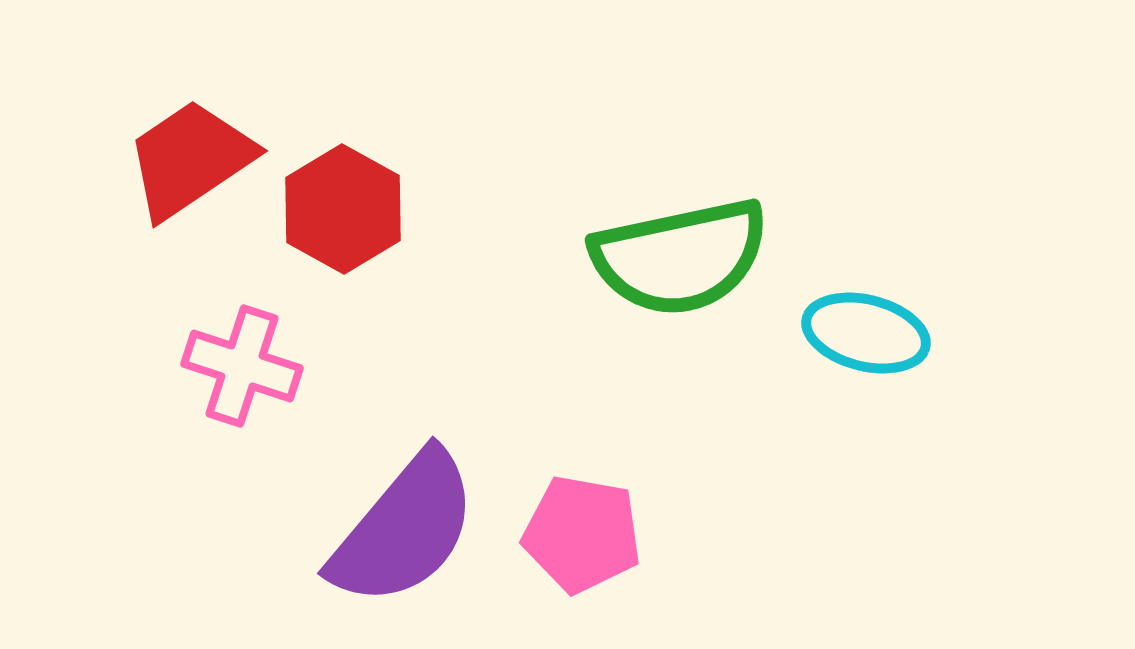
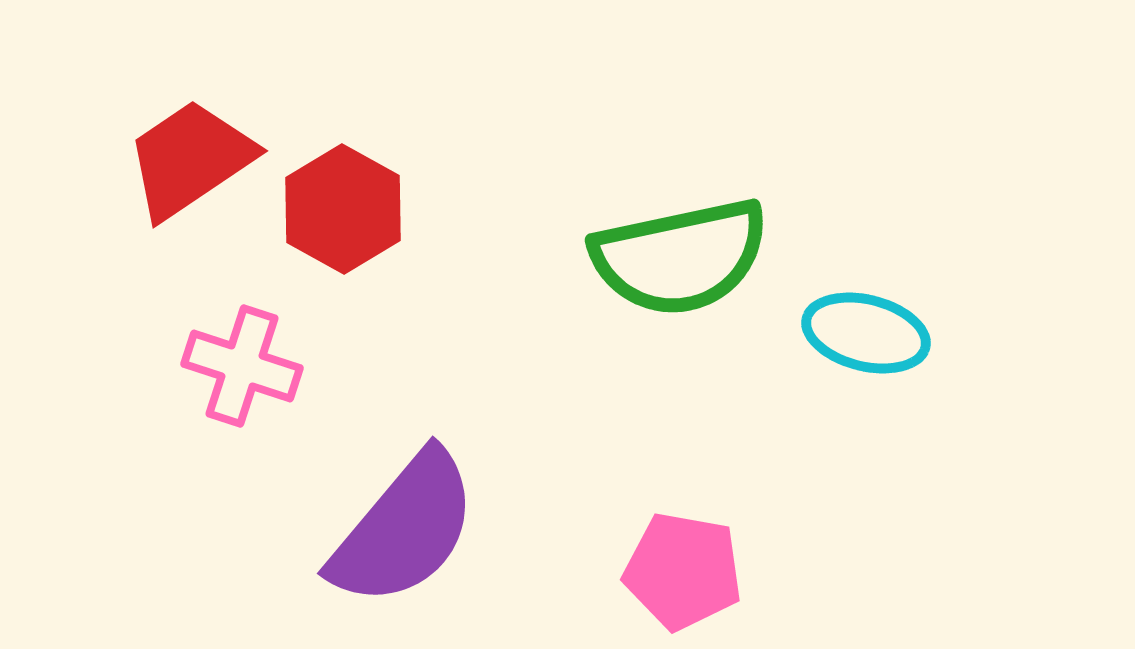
pink pentagon: moved 101 px right, 37 px down
